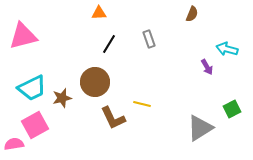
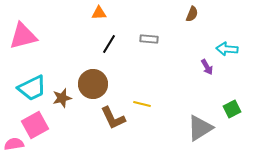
gray rectangle: rotated 66 degrees counterclockwise
cyan arrow: rotated 10 degrees counterclockwise
brown circle: moved 2 px left, 2 px down
